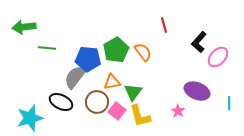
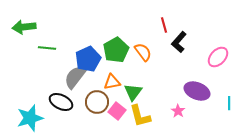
black L-shape: moved 20 px left
blue pentagon: rotated 30 degrees counterclockwise
